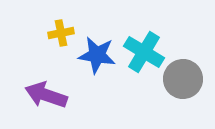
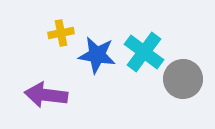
cyan cross: rotated 6 degrees clockwise
purple arrow: rotated 12 degrees counterclockwise
